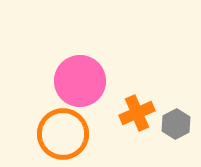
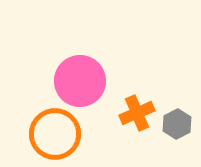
gray hexagon: moved 1 px right
orange circle: moved 8 px left
